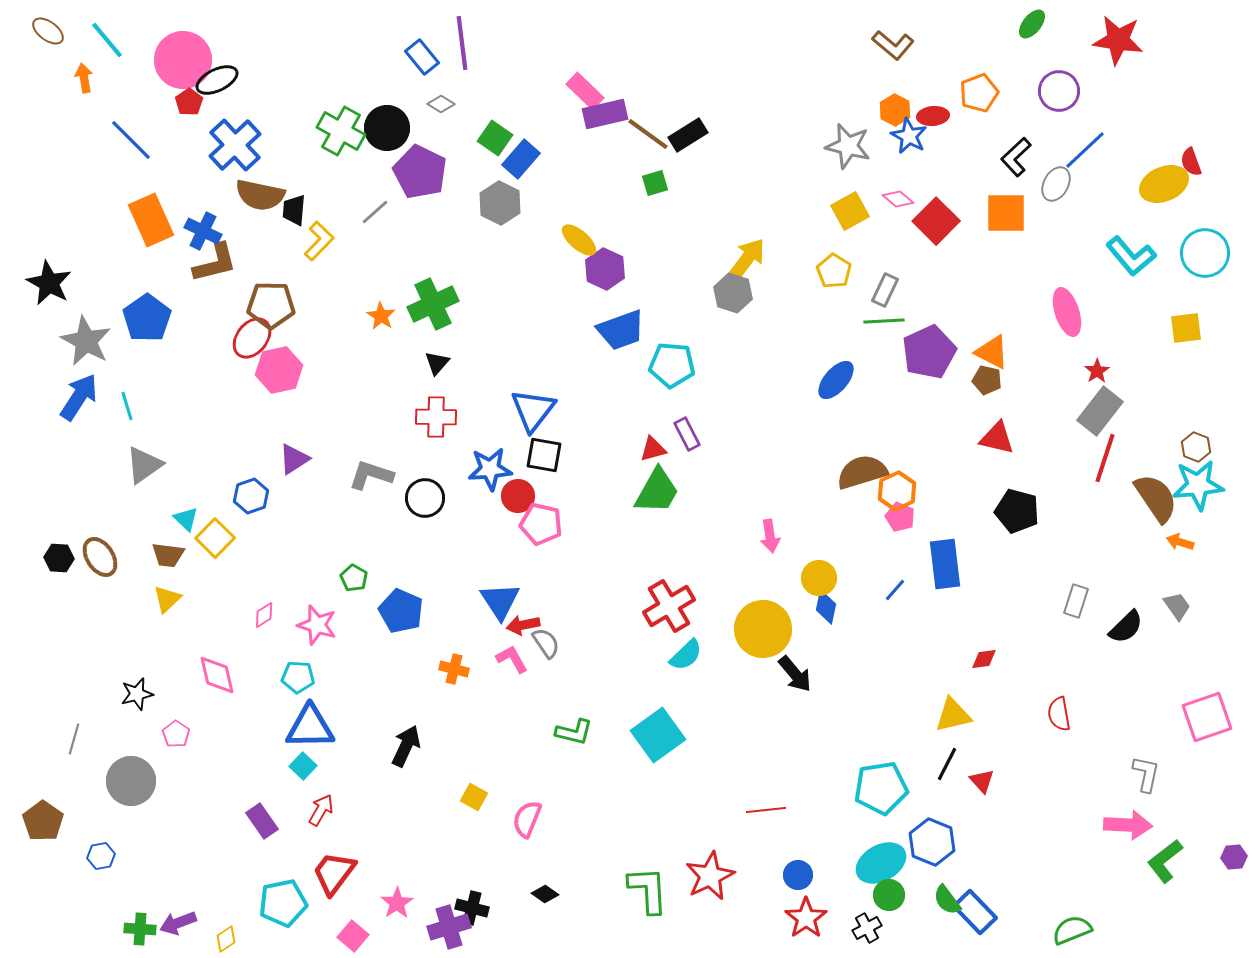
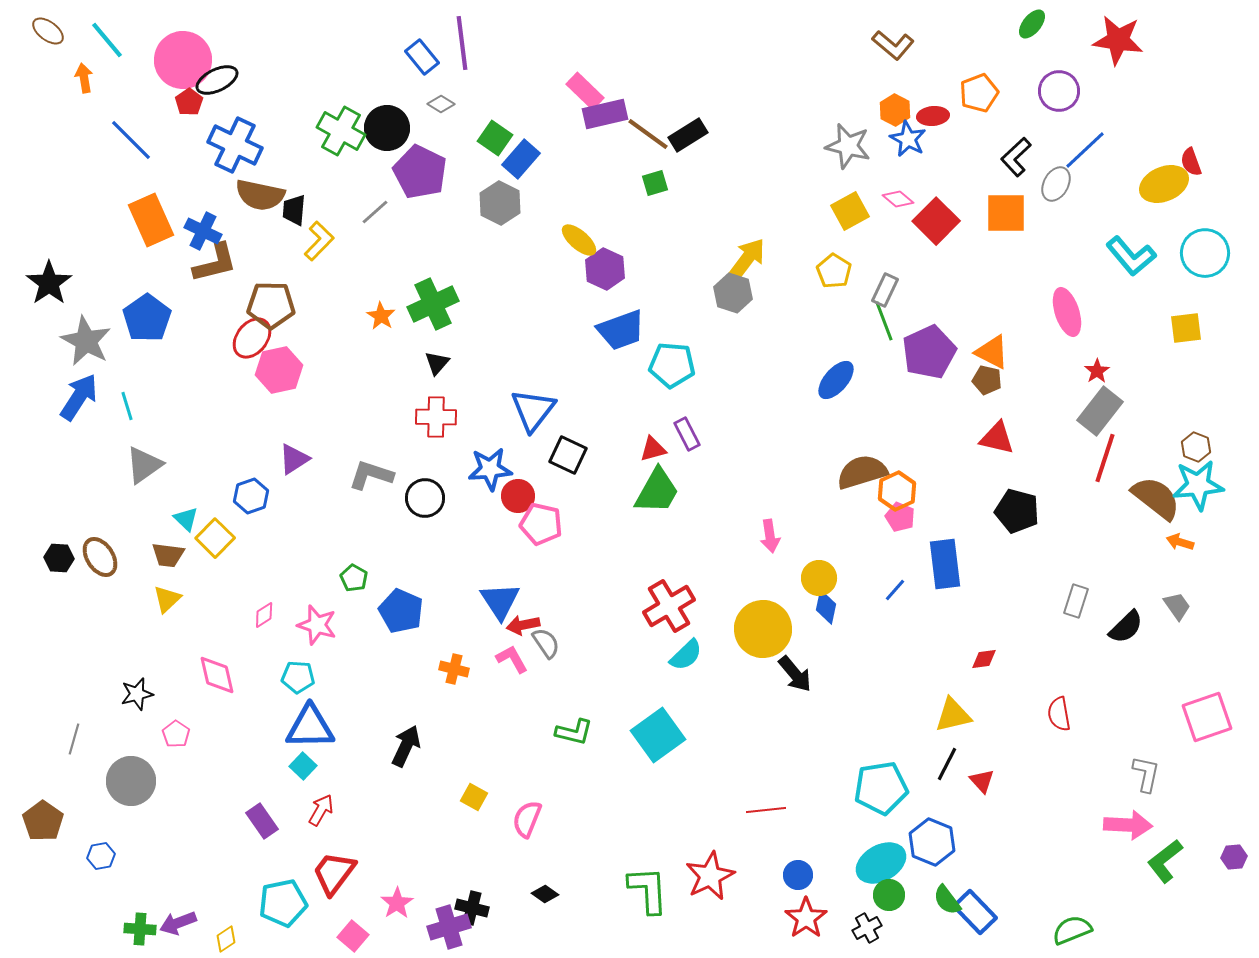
blue star at (909, 136): moved 1 px left, 3 px down
blue cross at (235, 145): rotated 22 degrees counterclockwise
black star at (49, 283): rotated 9 degrees clockwise
green line at (884, 321): rotated 72 degrees clockwise
black square at (544, 455): moved 24 px right; rotated 15 degrees clockwise
brown semicircle at (1156, 498): rotated 18 degrees counterclockwise
